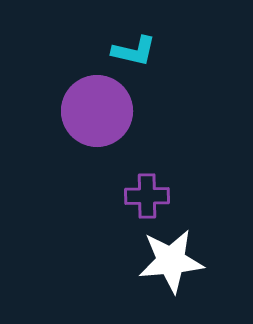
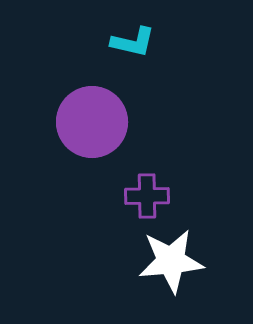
cyan L-shape: moved 1 px left, 9 px up
purple circle: moved 5 px left, 11 px down
